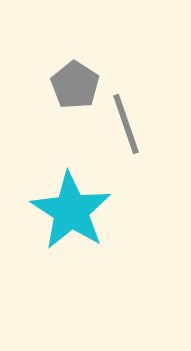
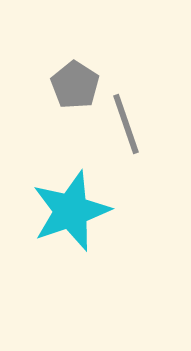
cyan star: rotated 20 degrees clockwise
